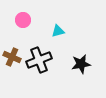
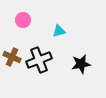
cyan triangle: moved 1 px right
